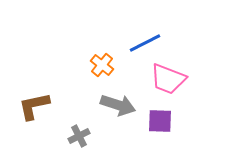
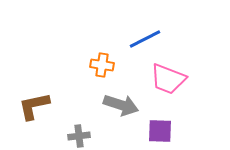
blue line: moved 4 px up
orange cross: rotated 30 degrees counterclockwise
gray arrow: moved 3 px right
purple square: moved 10 px down
gray cross: rotated 20 degrees clockwise
